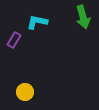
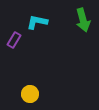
green arrow: moved 3 px down
yellow circle: moved 5 px right, 2 px down
